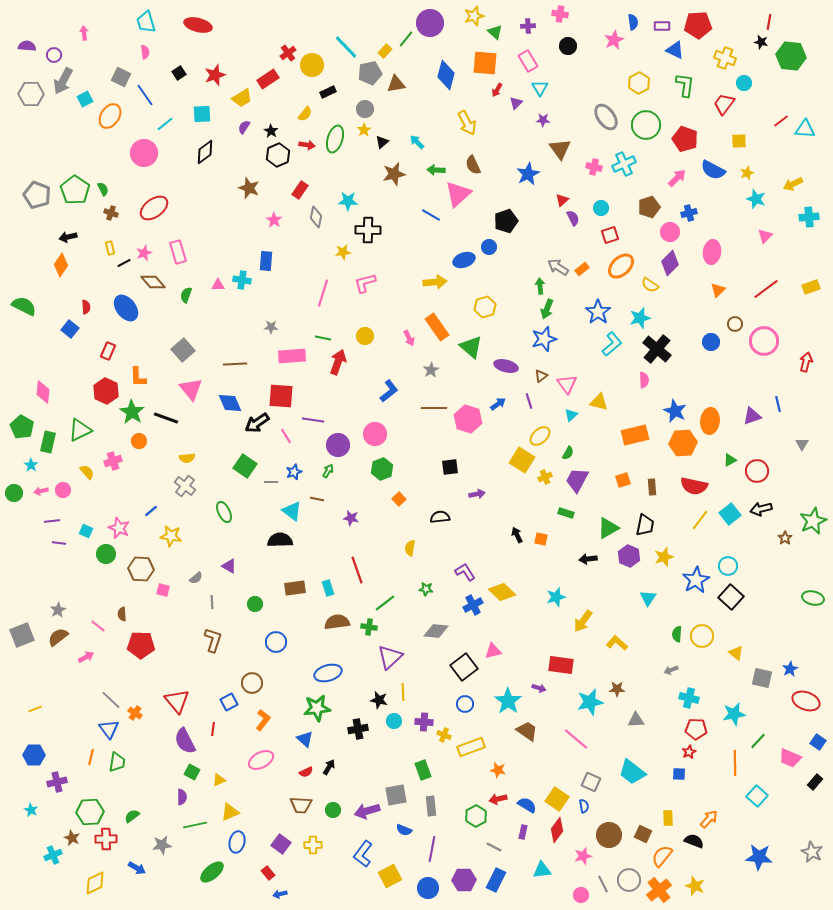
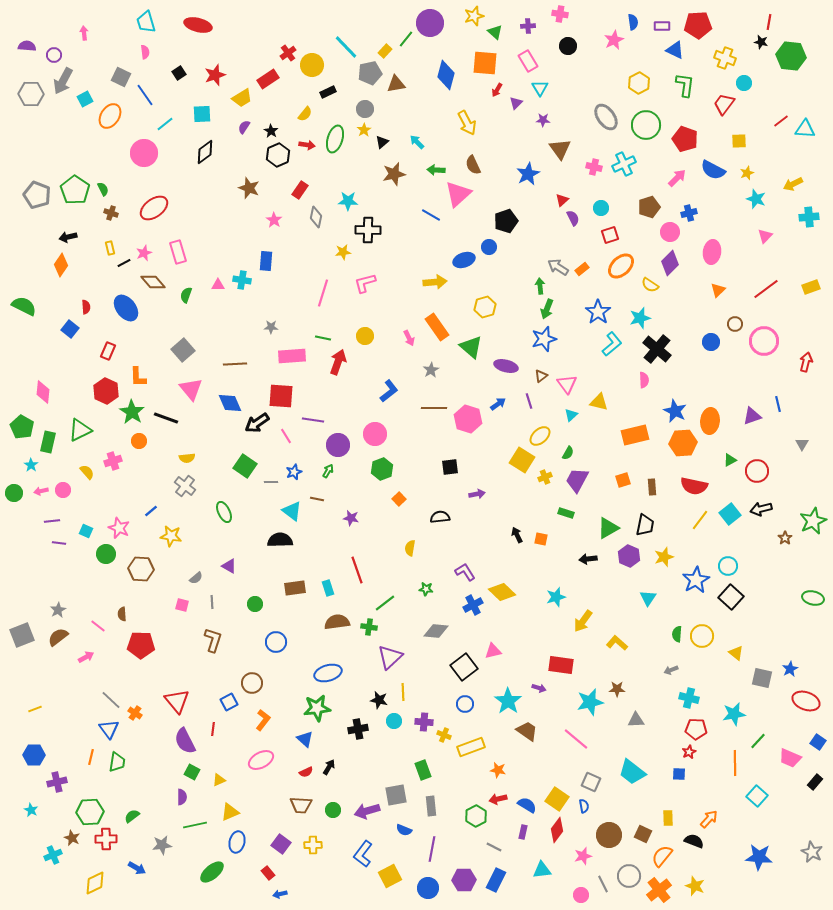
pink square at (163, 590): moved 19 px right, 15 px down
gray circle at (629, 880): moved 4 px up
